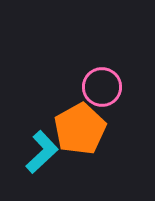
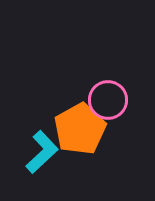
pink circle: moved 6 px right, 13 px down
